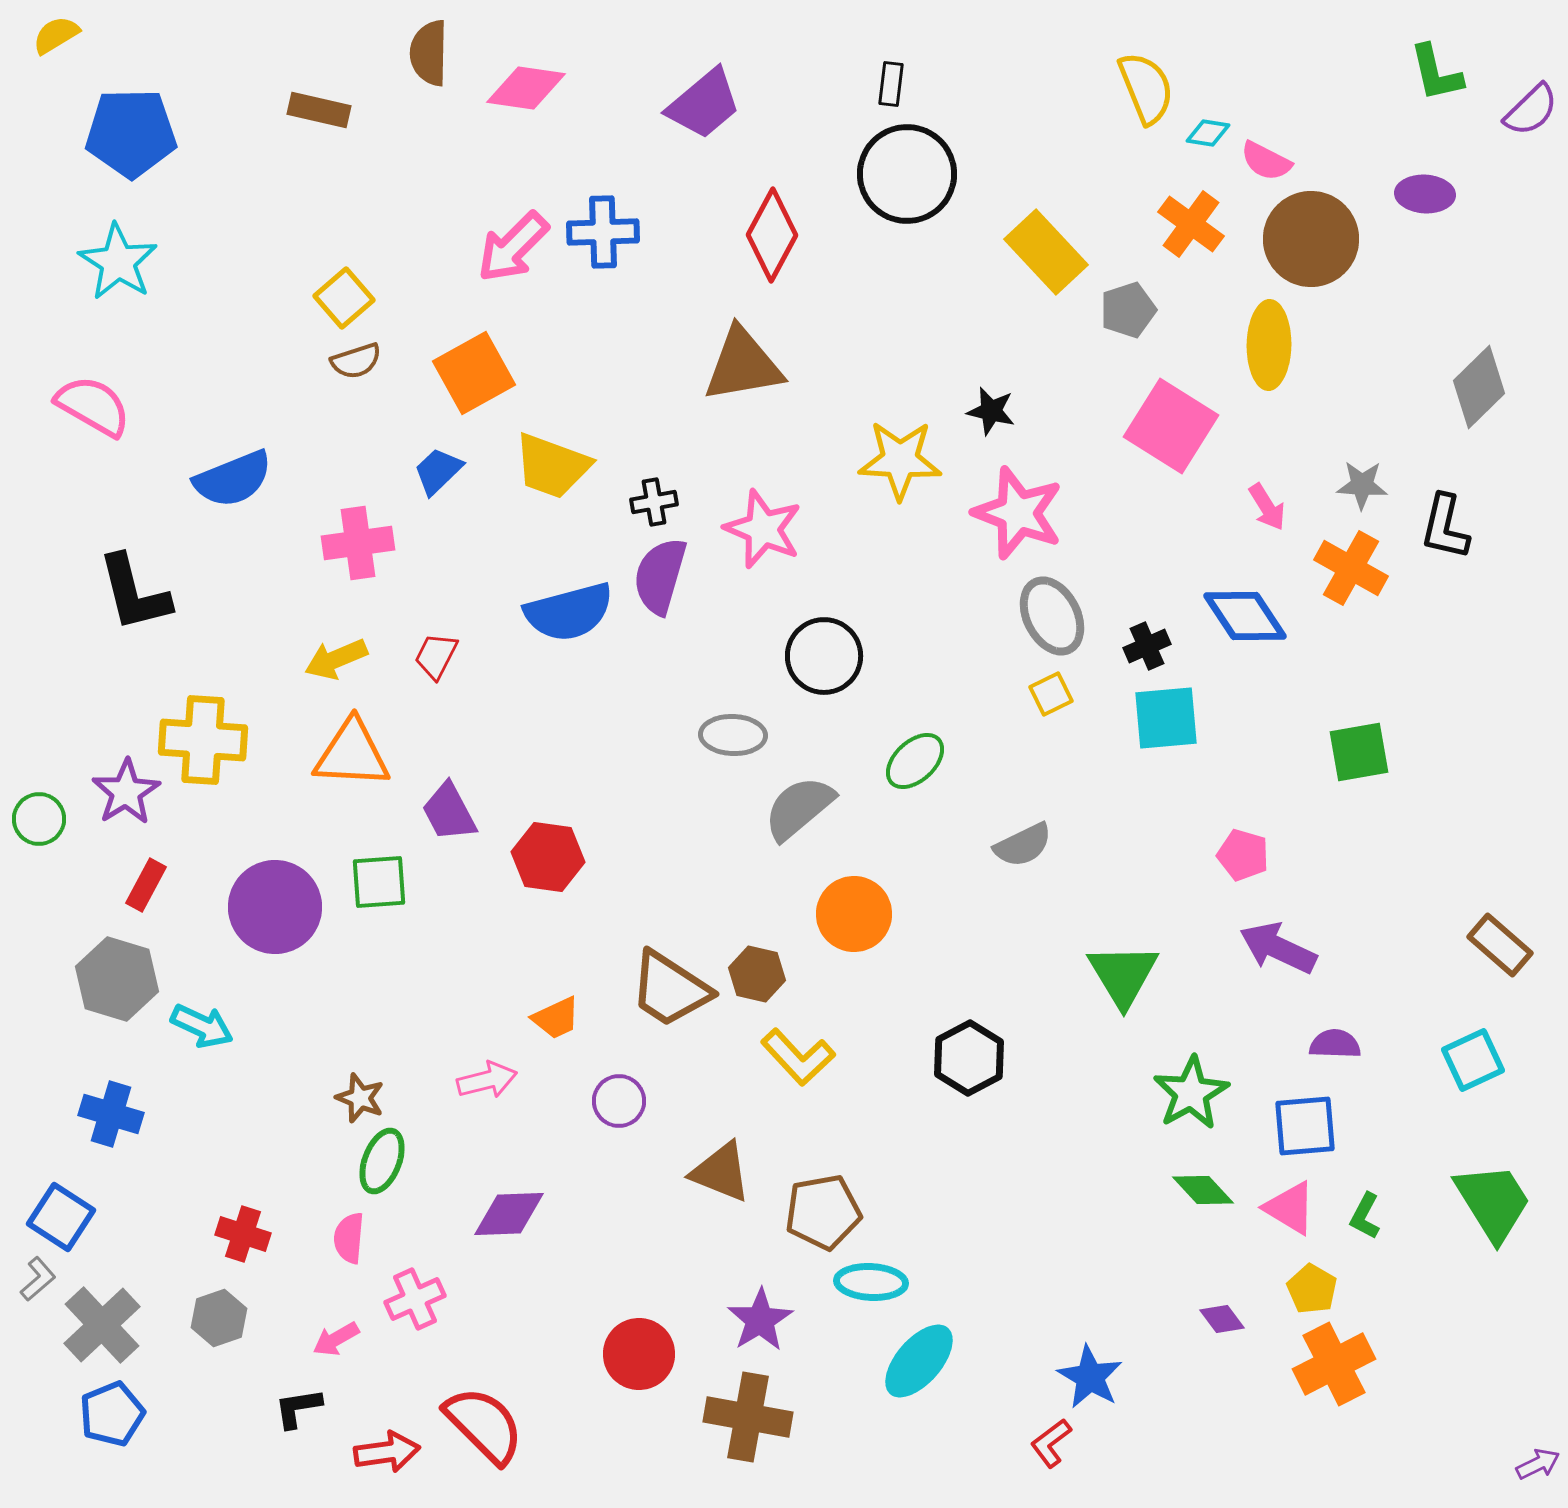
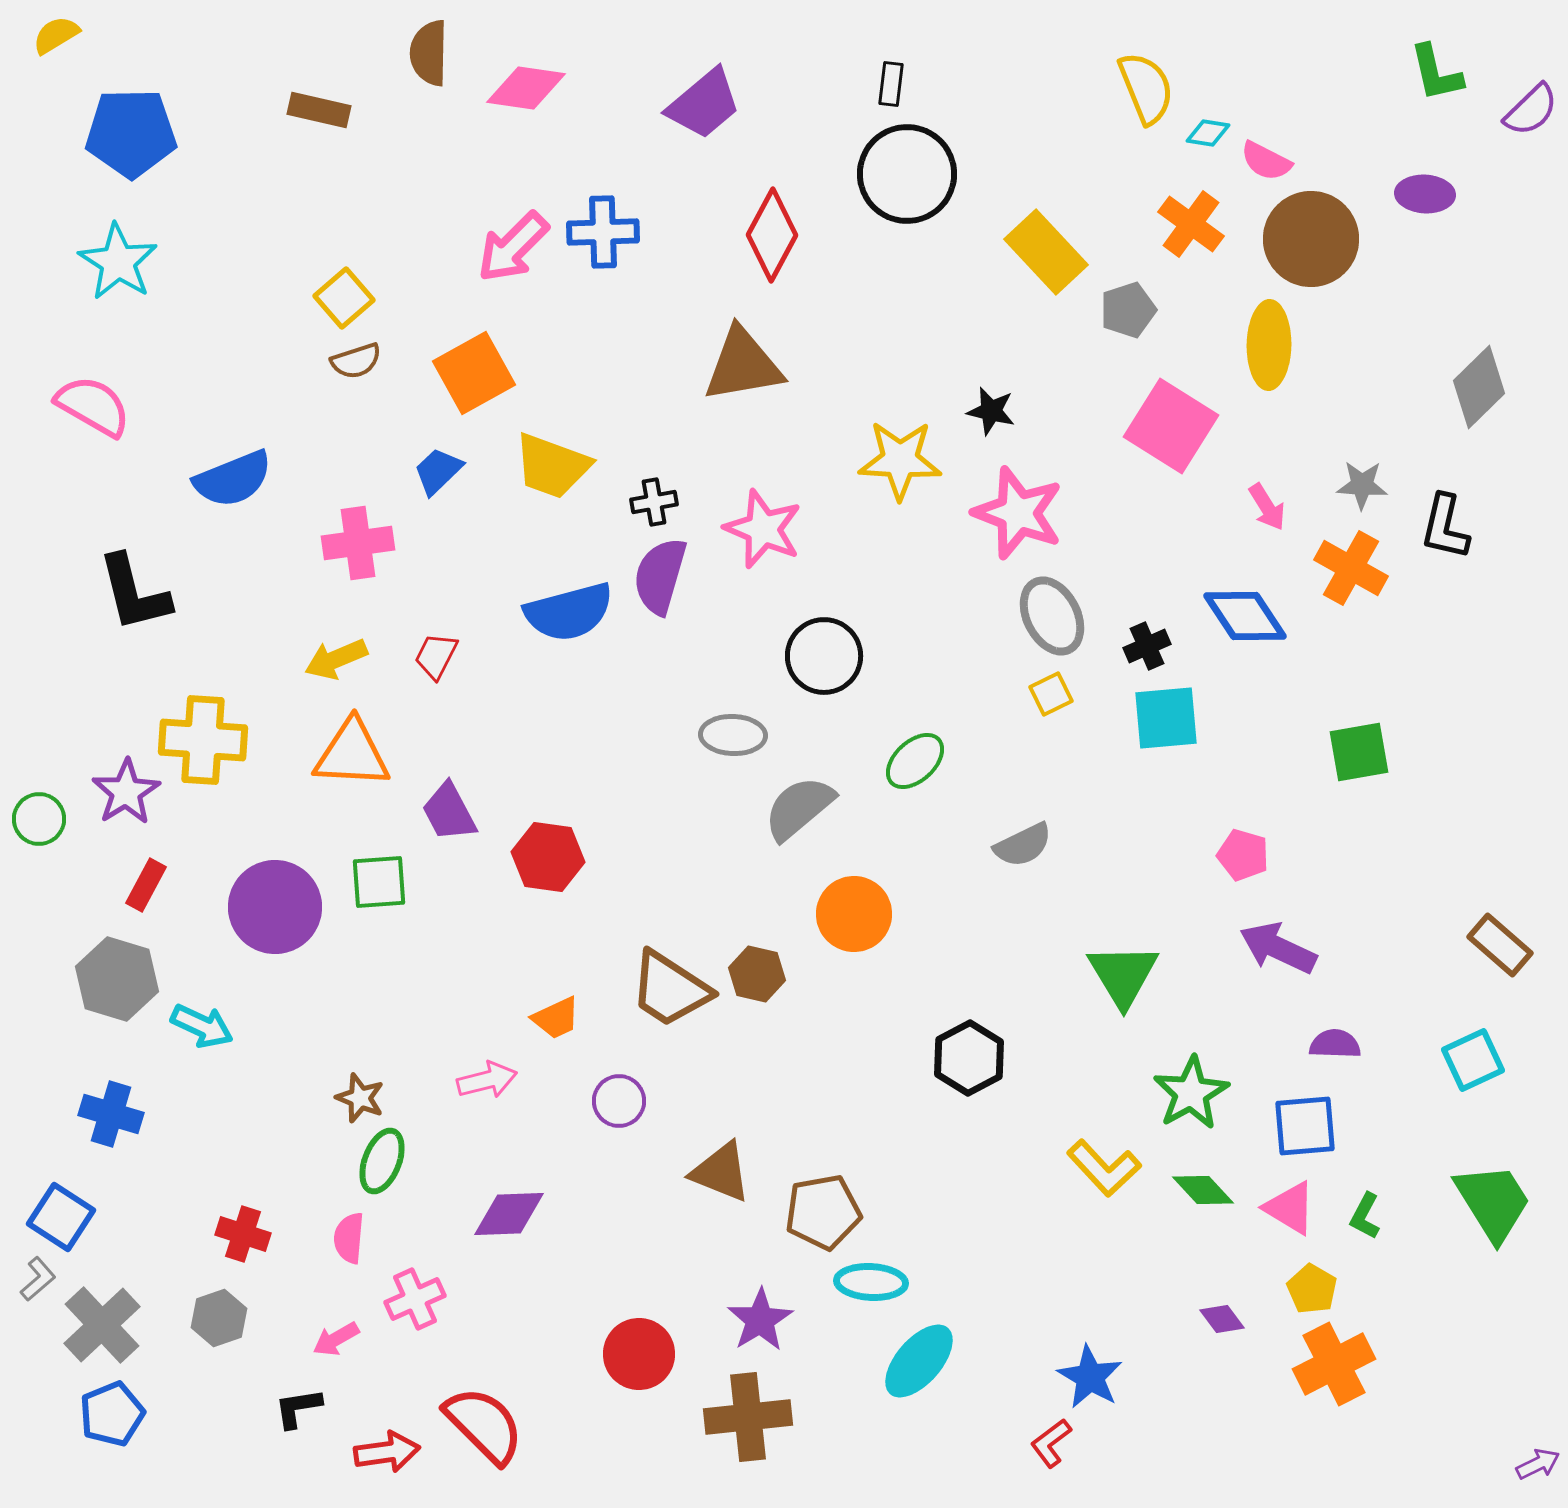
yellow L-shape at (798, 1057): moved 306 px right, 111 px down
brown cross at (748, 1417): rotated 16 degrees counterclockwise
